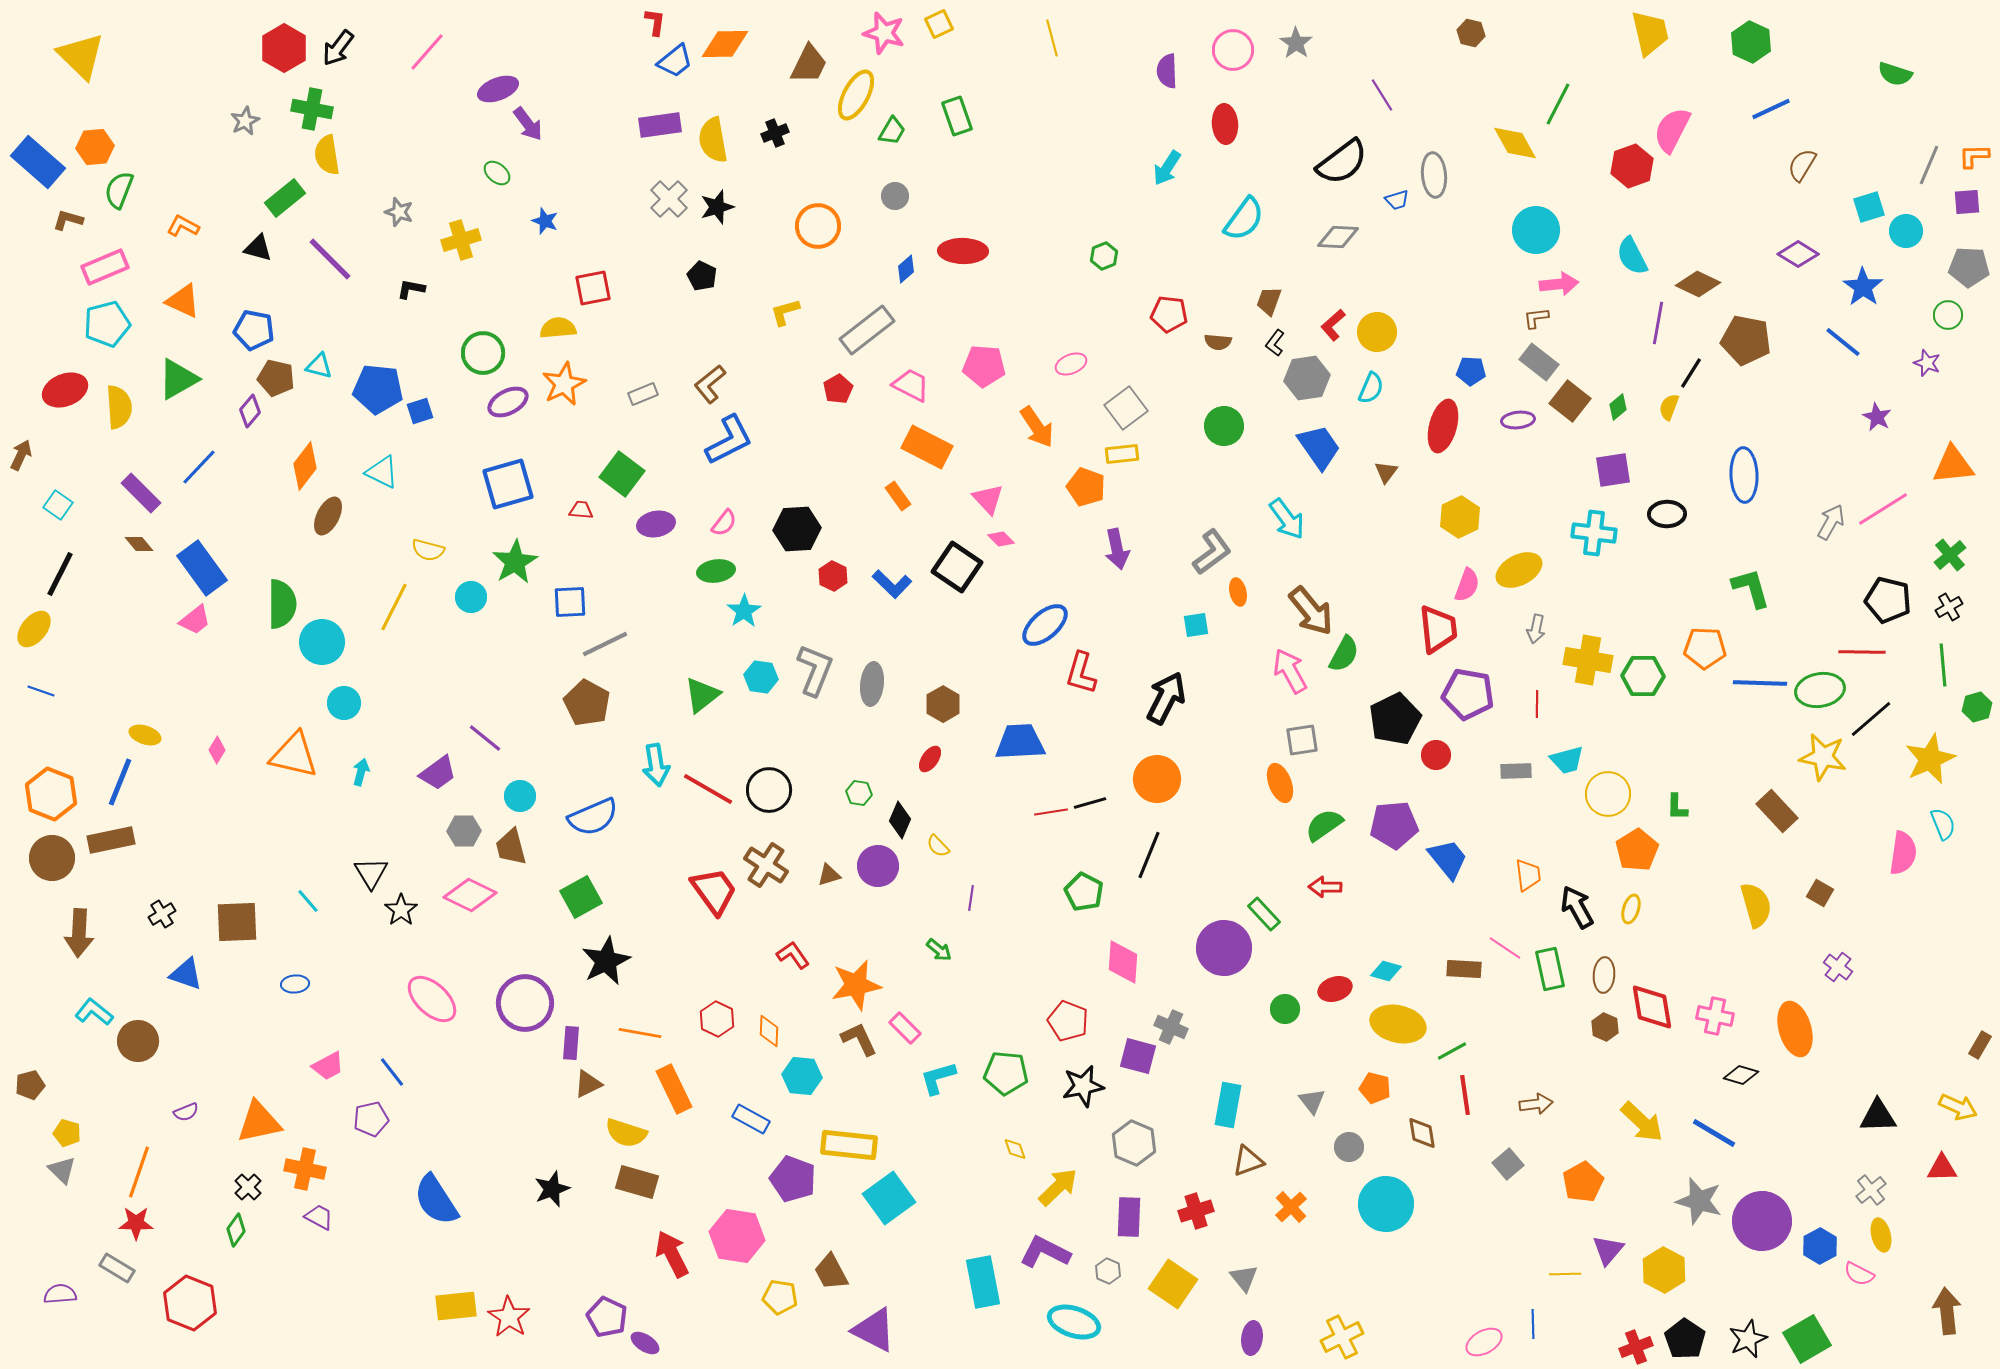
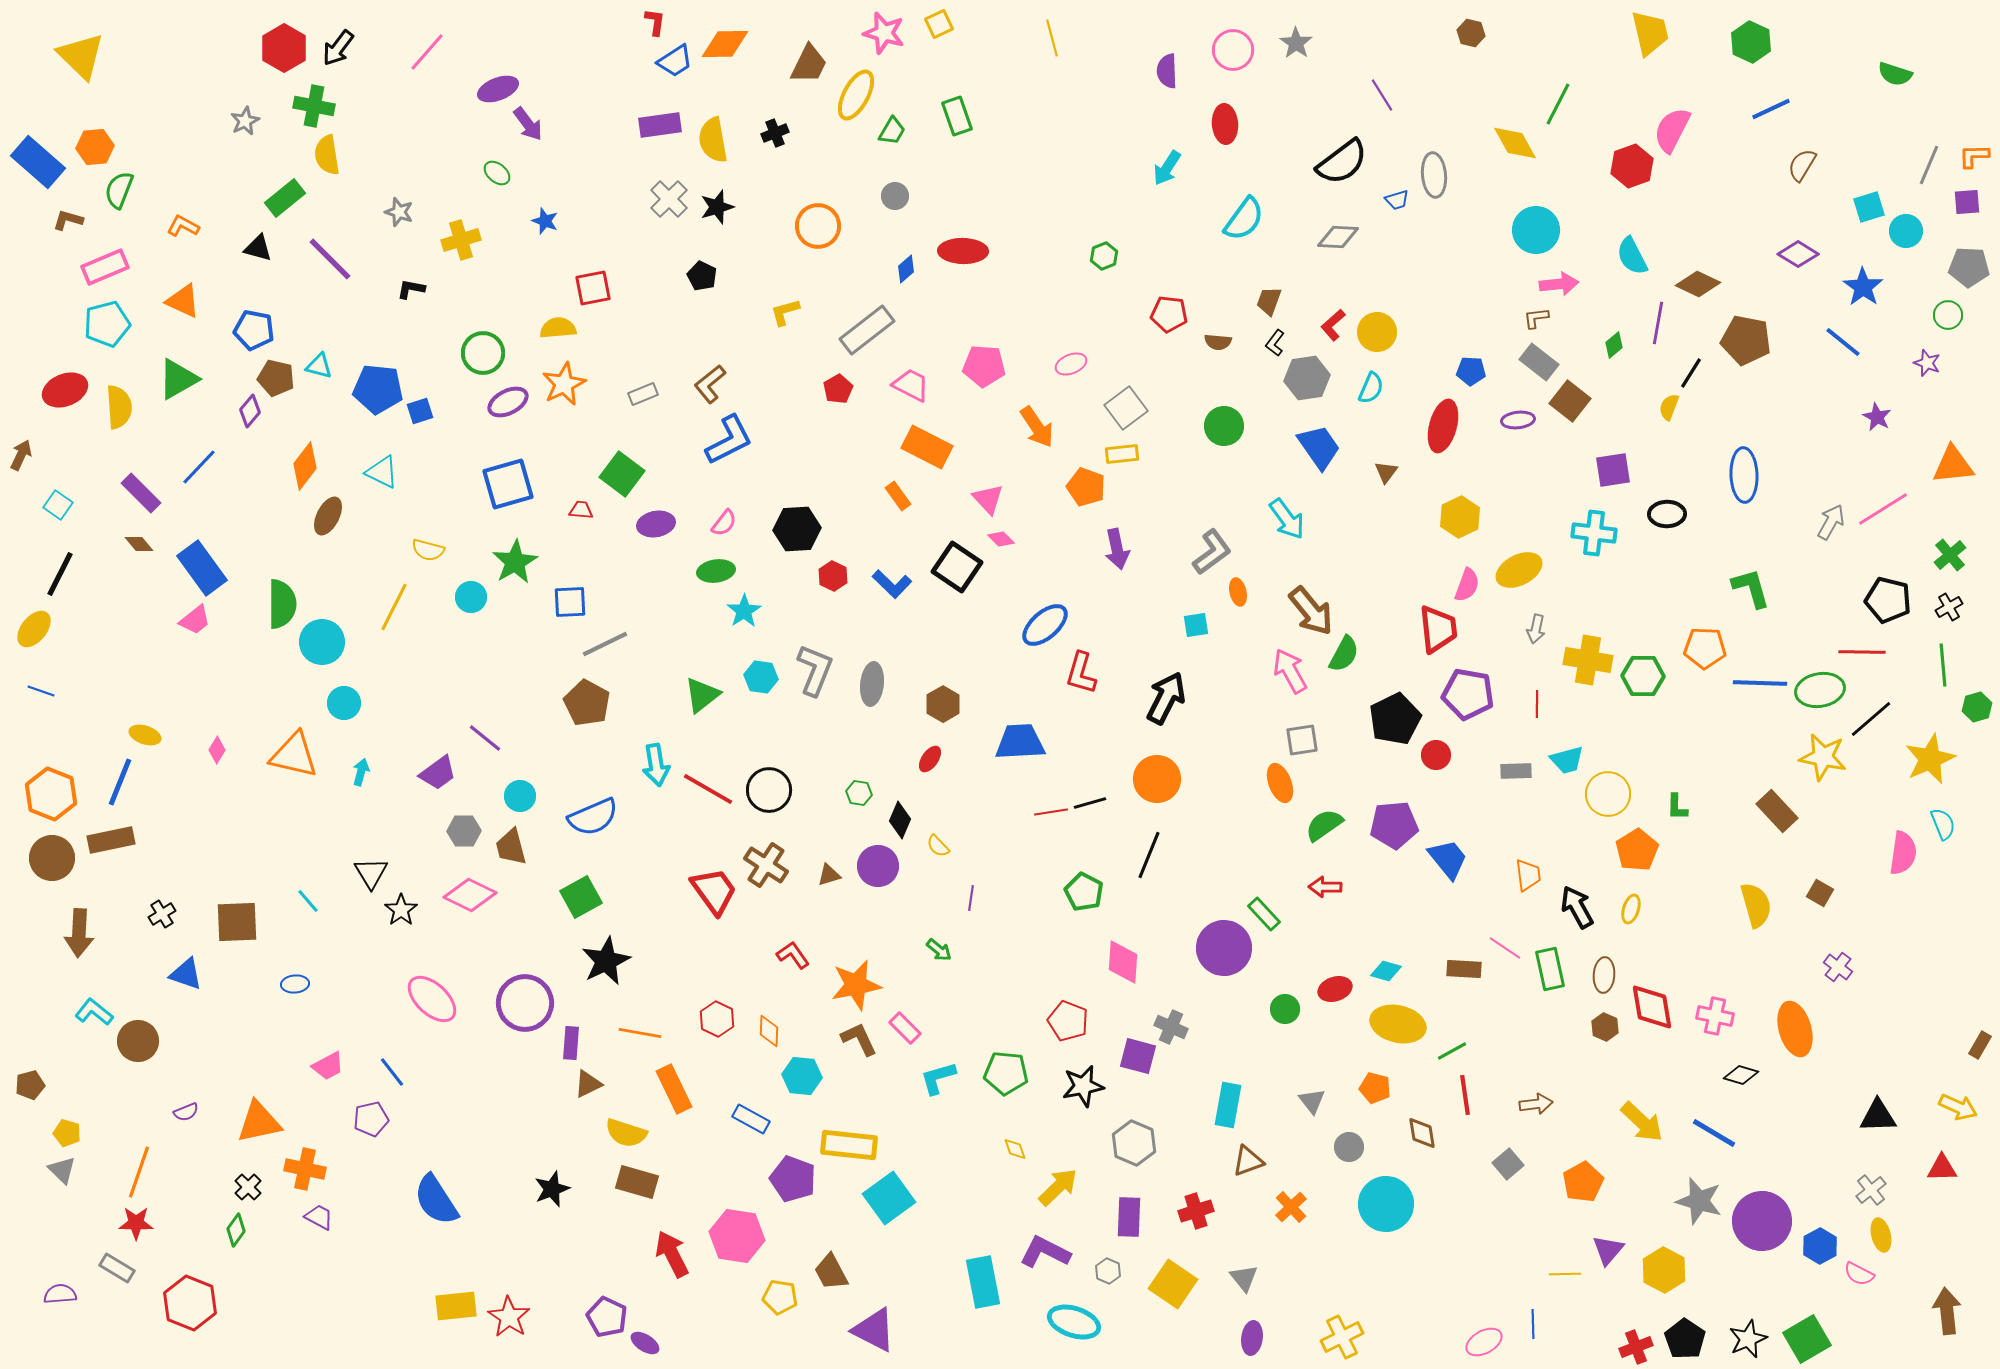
blue trapezoid at (675, 61): rotated 6 degrees clockwise
green cross at (312, 109): moved 2 px right, 3 px up
green diamond at (1618, 407): moved 4 px left, 62 px up
